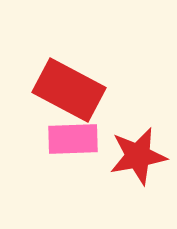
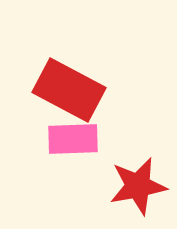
red star: moved 30 px down
